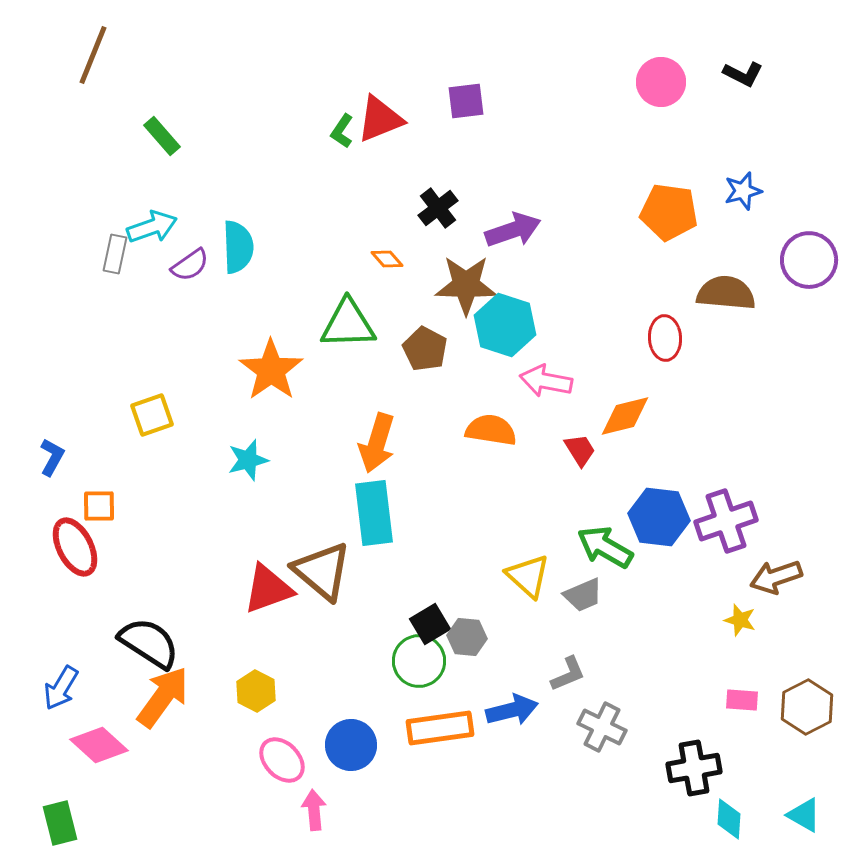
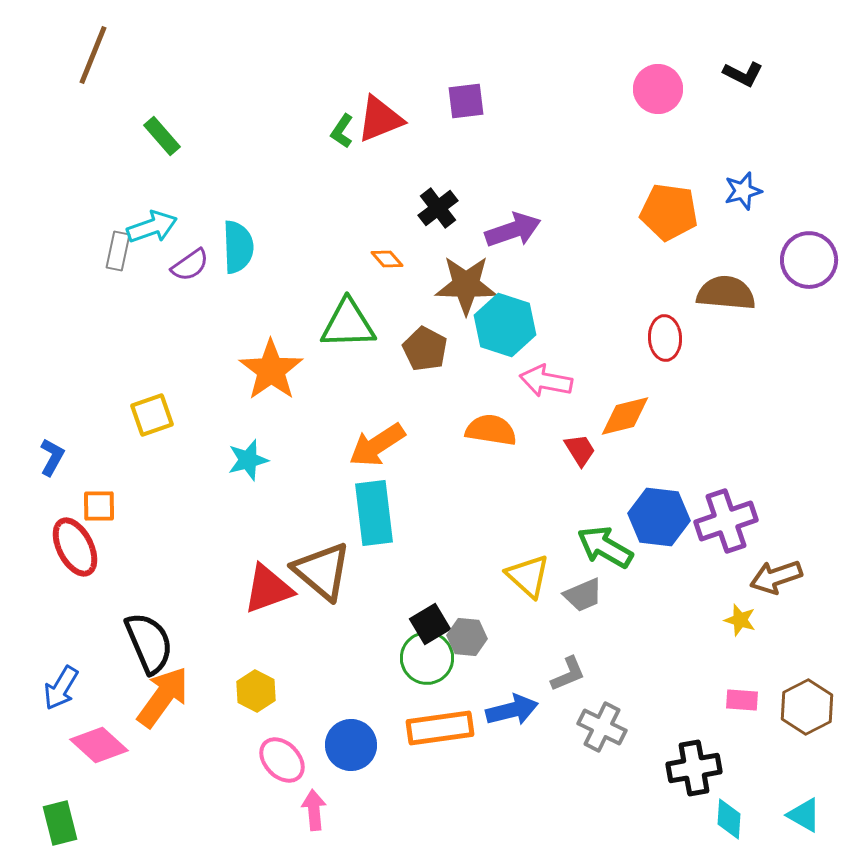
pink circle at (661, 82): moved 3 px left, 7 px down
gray rectangle at (115, 254): moved 3 px right, 3 px up
orange arrow at (377, 443): moved 2 px down; rotated 40 degrees clockwise
black semicircle at (149, 643): rotated 34 degrees clockwise
green circle at (419, 661): moved 8 px right, 3 px up
